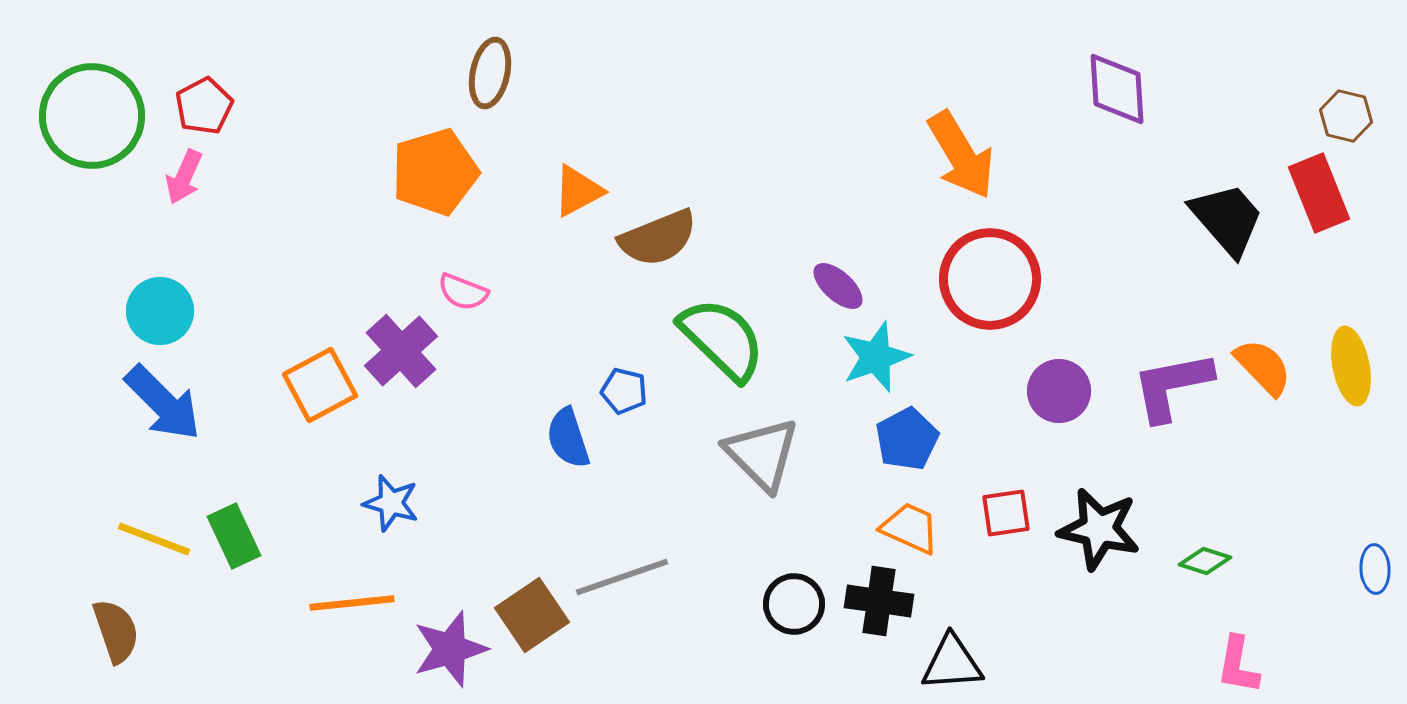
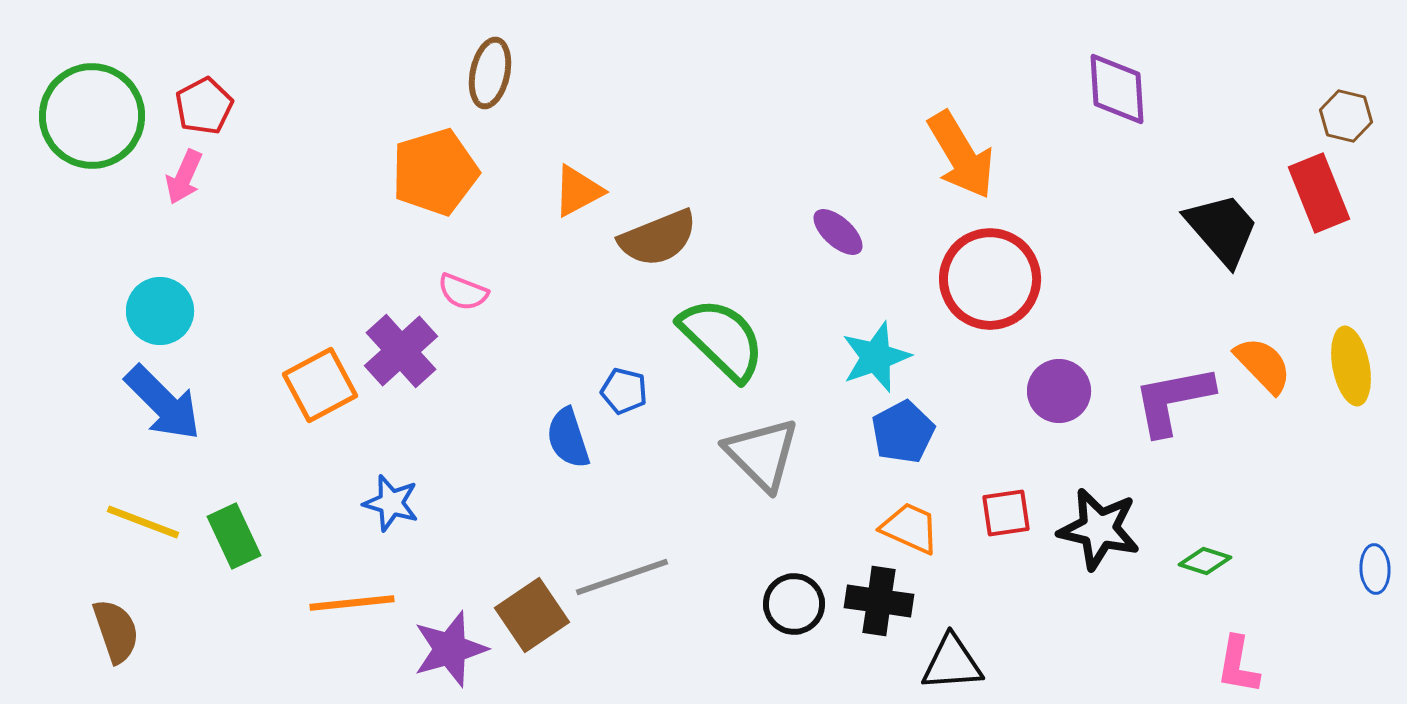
black trapezoid at (1227, 219): moved 5 px left, 10 px down
purple ellipse at (838, 286): moved 54 px up
orange semicircle at (1263, 367): moved 2 px up
purple L-shape at (1172, 386): moved 1 px right, 14 px down
blue pentagon at (907, 439): moved 4 px left, 7 px up
yellow line at (154, 539): moved 11 px left, 17 px up
